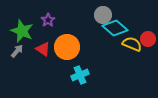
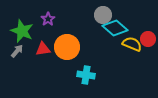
purple star: moved 1 px up
red triangle: rotated 42 degrees counterclockwise
cyan cross: moved 6 px right; rotated 30 degrees clockwise
